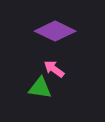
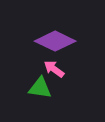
purple diamond: moved 10 px down
